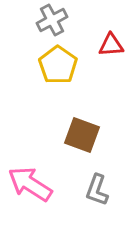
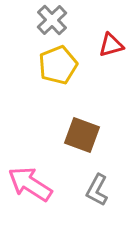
gray cross: rotated 16 degrees counterclockwise
red triangle: rotated 12 degrees counterclockwise
yellow pentagon: rotated 15 degrees clockwise
gray L-shape: rotated 8 degrees clockwise
